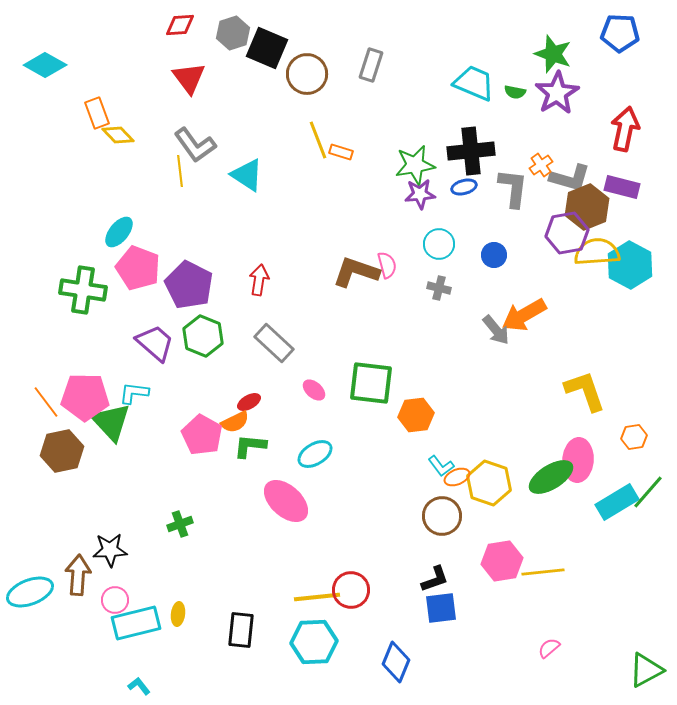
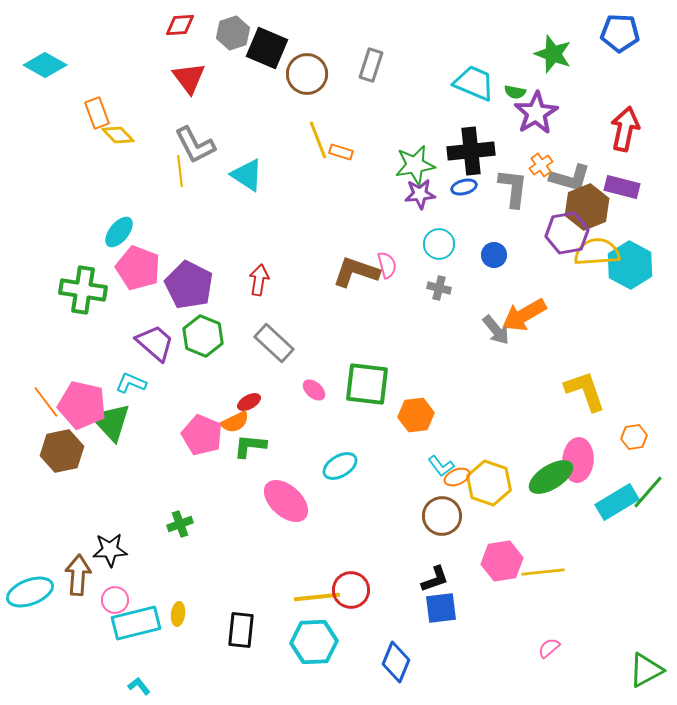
purple star at (557, 93): moved 21 px left, 20 px down
gray L-shape at (195, 145): rotated 9 degrees clockwise
green square at (371, 383): moved 4 px left, 1 px down
cyan L-shape at (134, 393): moved 3 px left, 10 px up; rotated 16 degrees clockwise
pink pentagon at (85, 397): moved 3 px left, 8 px down; rotated 12 degrees clockwise
pink pentagon at (202, 435): rotated 6 degrees counterclockwise
cyan ellipse at (315, 454): moved 25 px right, 12 px down
